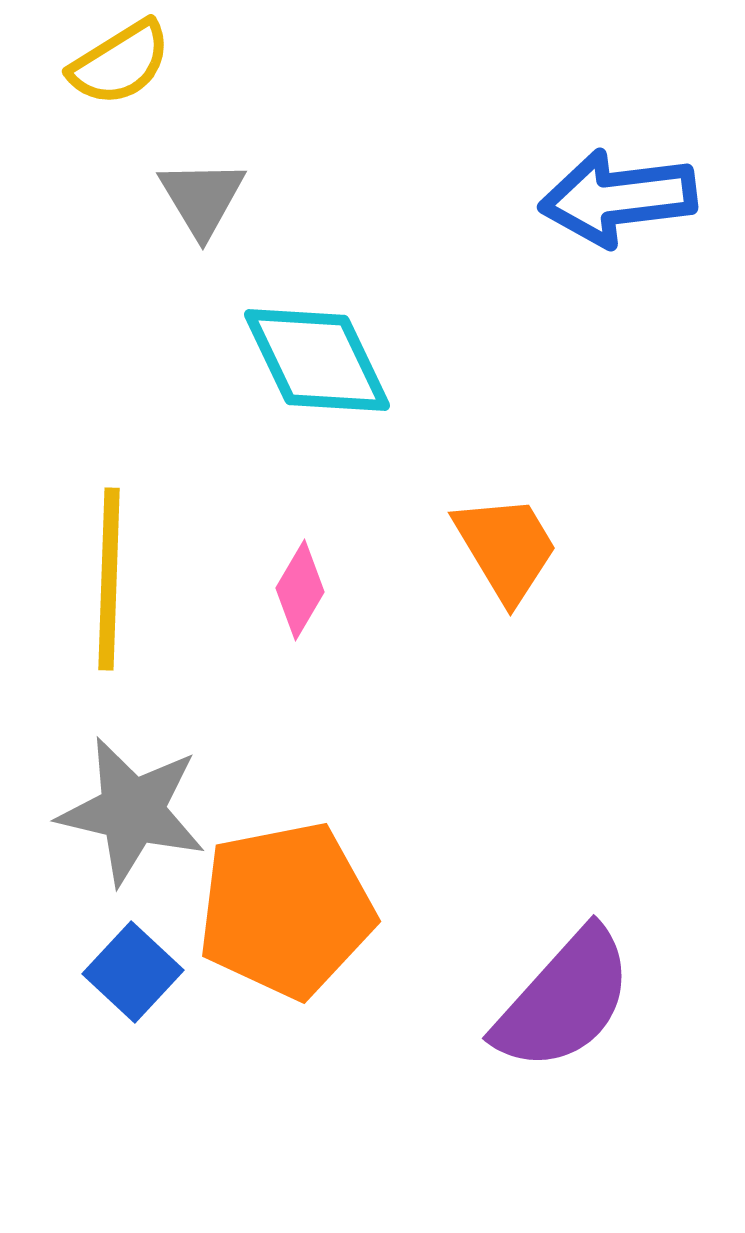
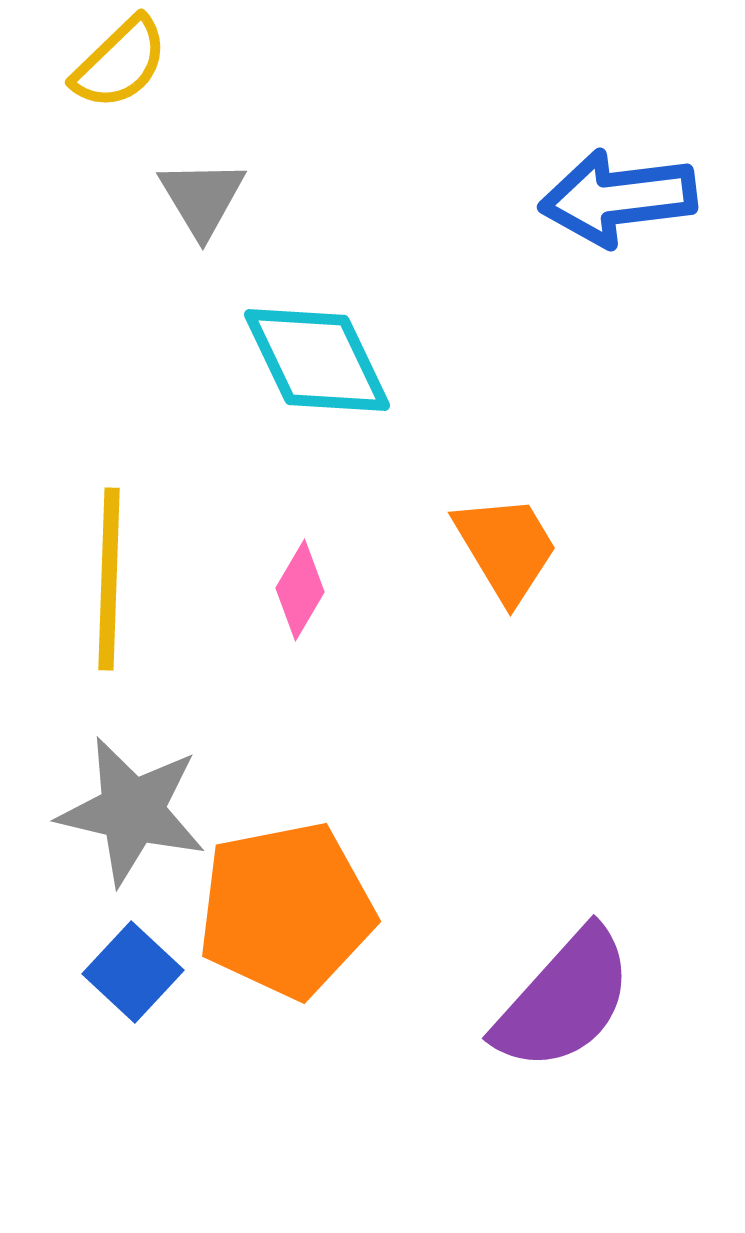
yellow semicircle: rotated 12 degrees counterclockwise
